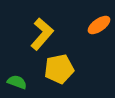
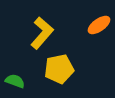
yellow L-shape: moved 1 px up
green semicircle: moved 2 px left, 1 px up
